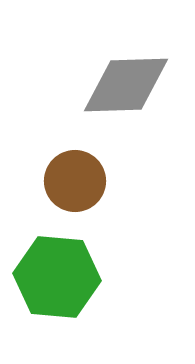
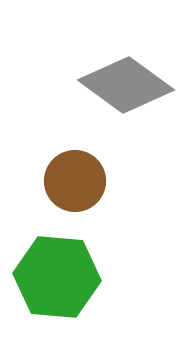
gray diamond: rotated 38 degrees clockwise
